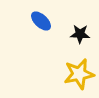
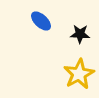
yellow star: rotated 16 degrees counterclockwise
